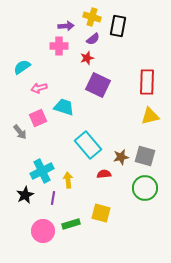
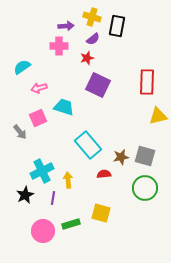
black rectangle: moved 1 px left
yellow triangle: moved 8 px right
